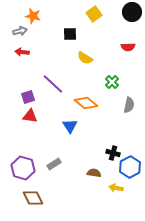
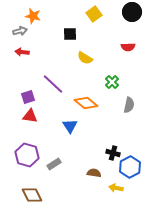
purple hexagon: moved 4 px right, 13 px up
brown diamond: moved 1 px left, 3 px up
